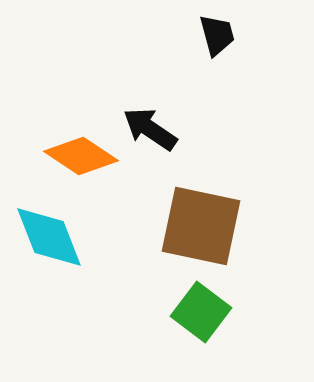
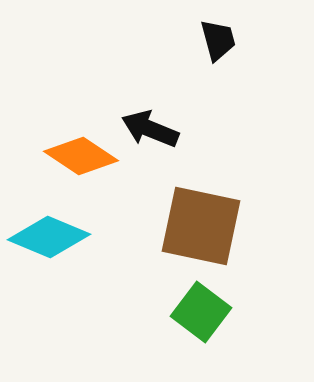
black trapezoid: moved 1 px right, 5 px down
black arrow: rotated 12 degrees counterclockwise
cyan diamond: rotated 46 degrees counterclockwise
